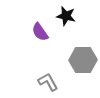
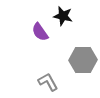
black star: moved 3 px left
